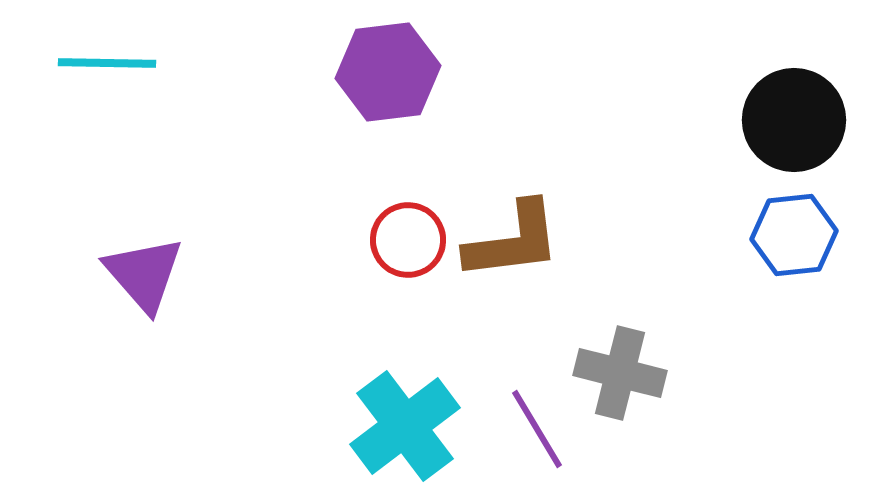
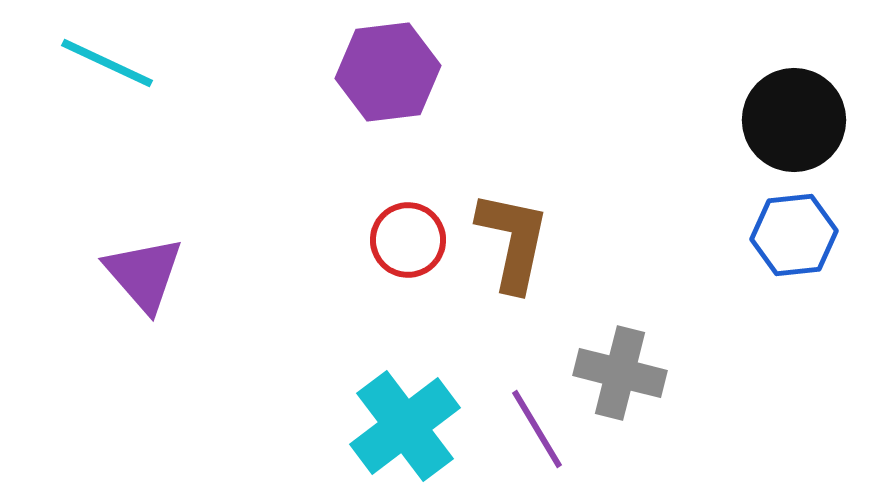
cyan line: rotated 24 degrees clockwise
brown L-shape: rotated 71 degrees counterclockwise
